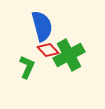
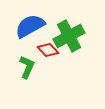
blue semicircle: moved 12 px left; rotated 104 degrees counterclockwise
green cross: moved 19 px up
